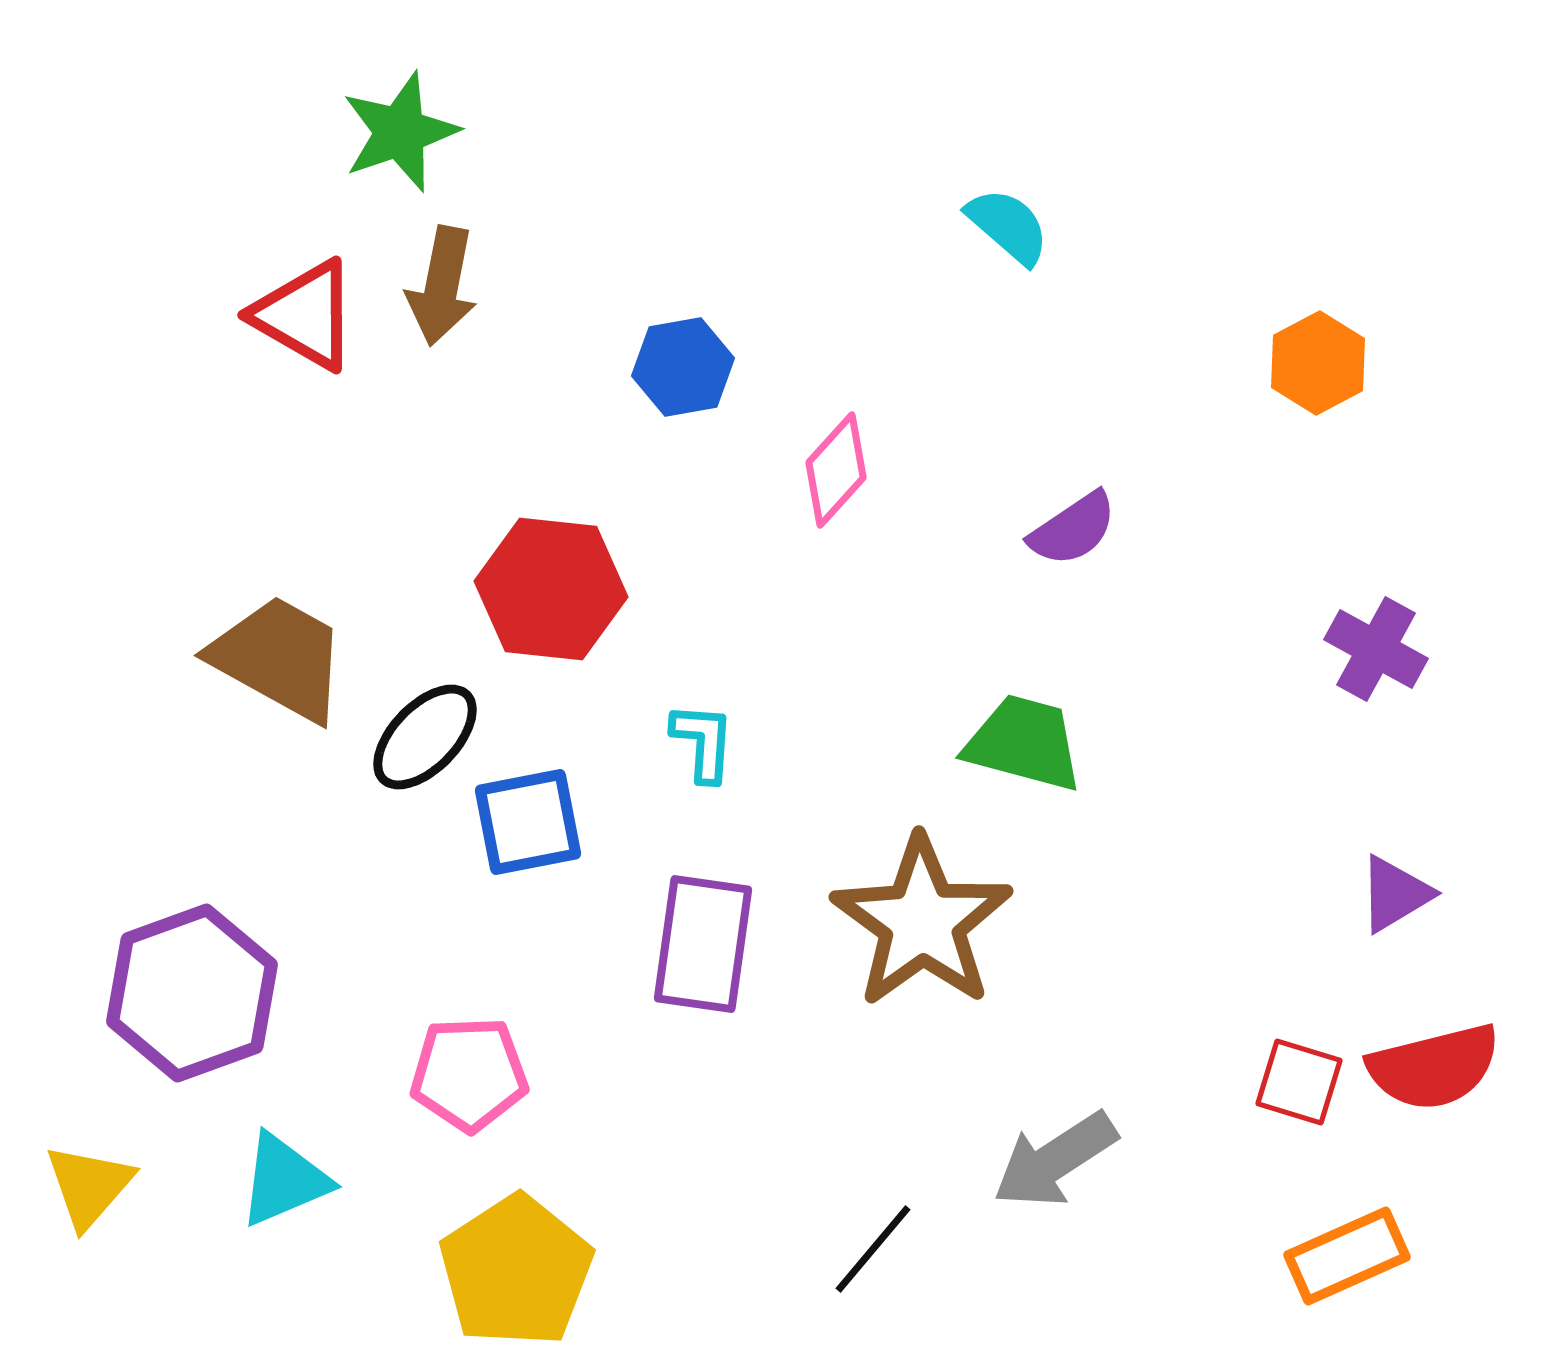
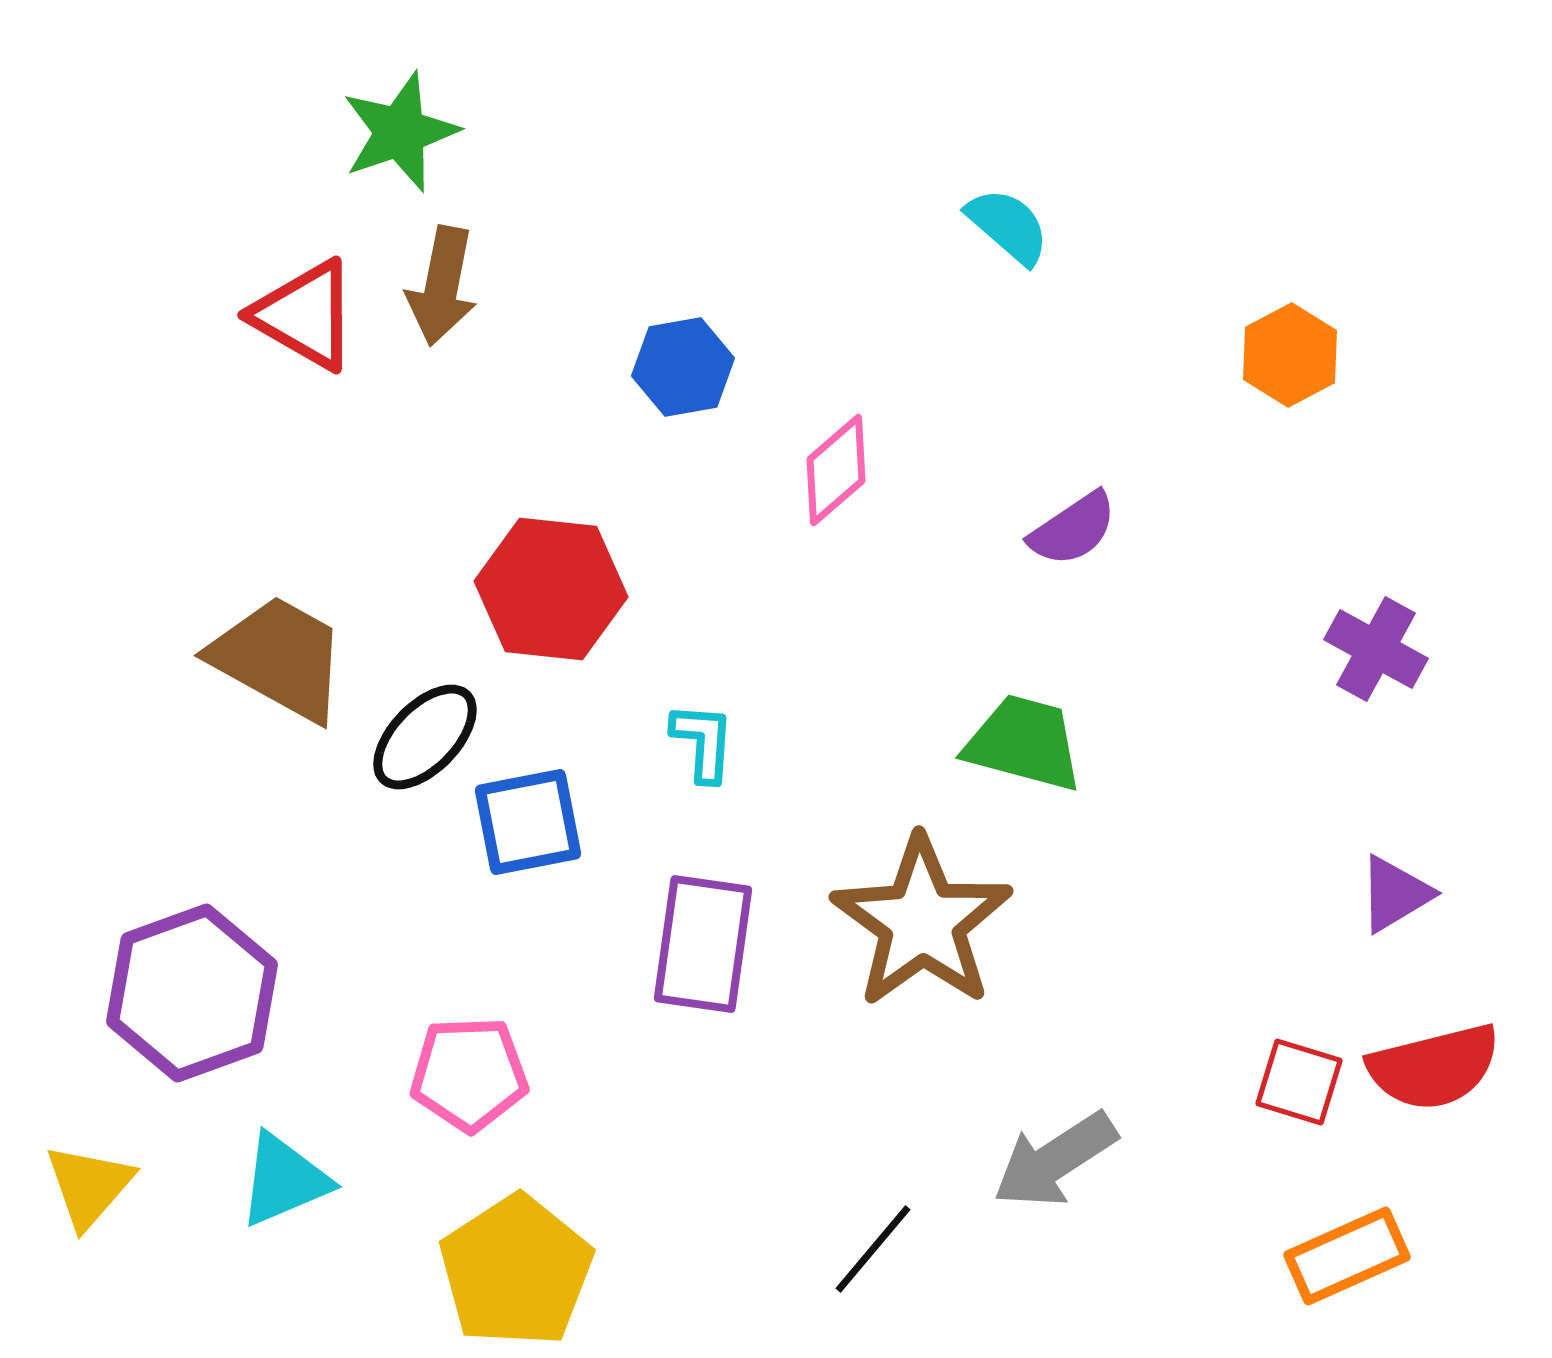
orange hexagon: moved 28 px left, 8 px up
pink diamond: rotated 7 degrees clockwise
